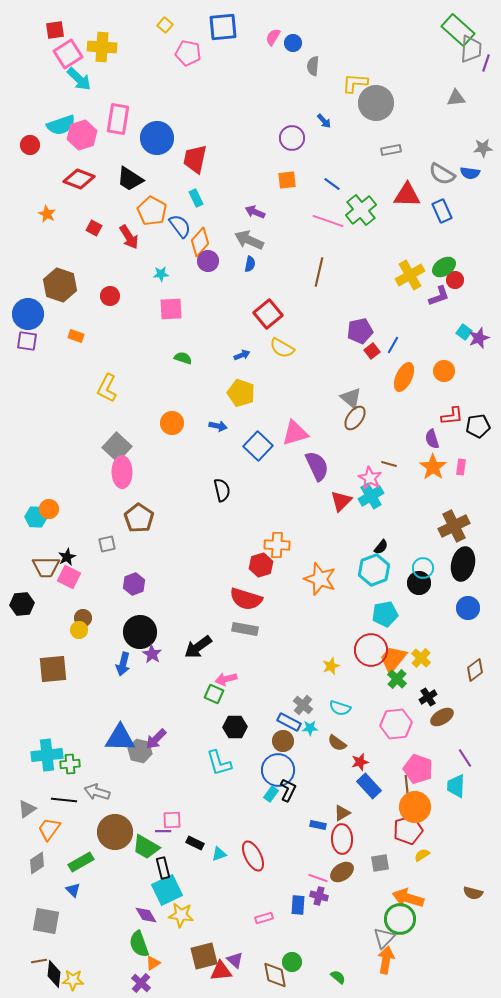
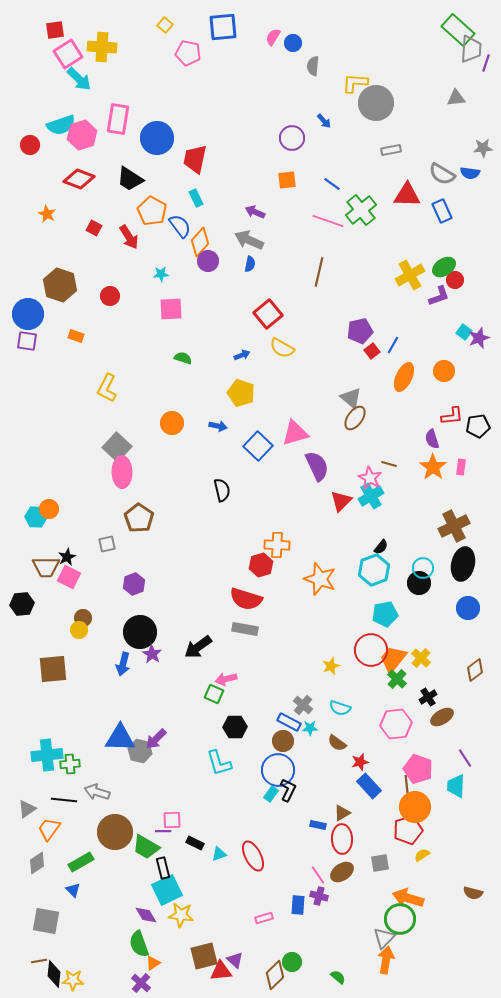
pink line at (318, 878): moved 3 px up; rotated 36 degrees clockwise
brown diamond at (275, 975): rotated 56 degrees clockwise
